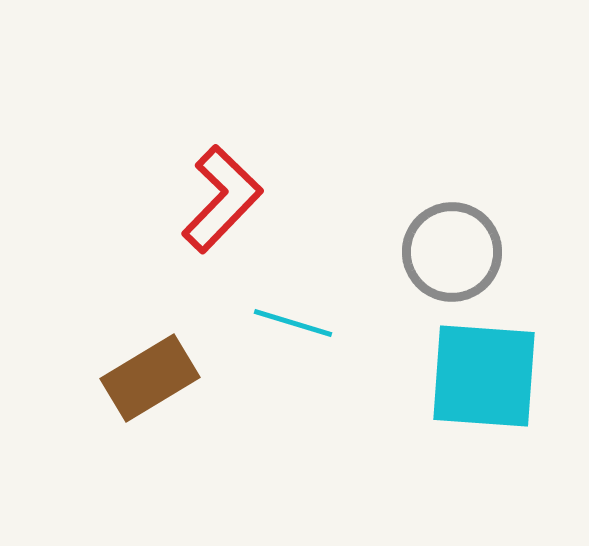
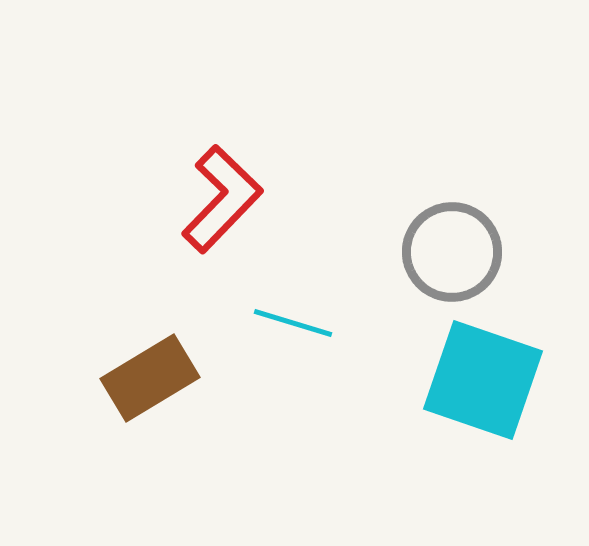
cyan square: moved 1 px left, 4 px down; rotated 15 degrees clockwise
